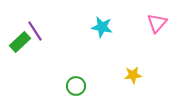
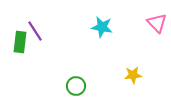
pink triangle: rotated 25 degrees counterclockwise
green rectangle: rotated 40 degrees counterclockwise
